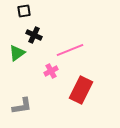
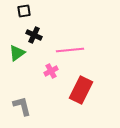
pink line: rotated 16 degrees clockwise
gray L-shape: rotated 95 degrees counterclockwise
